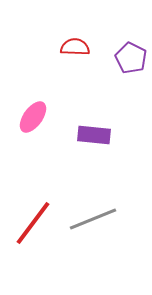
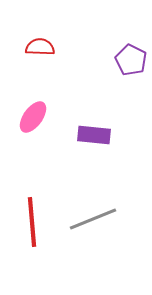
red semicircle: moved 35 px left
purple pentagon: moved 2 px down
red line: moved 1 px left, 1 px up; rotated 42 degrees counterclockwise
